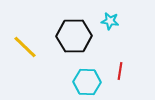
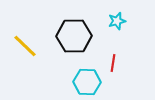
cyan star: moved 7 px right; rotated 24 degrees counterclockwise
yellow line: moved 1 px up
red line: moved 7 px left, 8 px up
